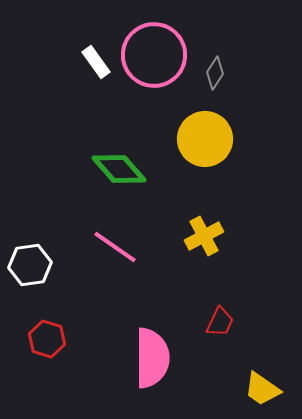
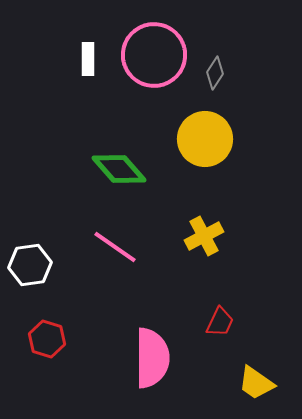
white rectangle: moved 8 px left, 3 px up; rotated 36 degrees clockwise
yellow trapezoid: moved 6 px left, 6 px up
